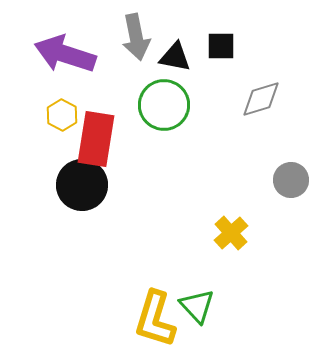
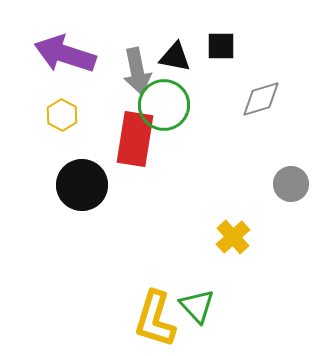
gray arrow: moved 1 px right, 34 px down
red rectangle: moved 39 px right
gray circle: moved 4 px down
yellow cross: moved 2 px right, 4 px down
